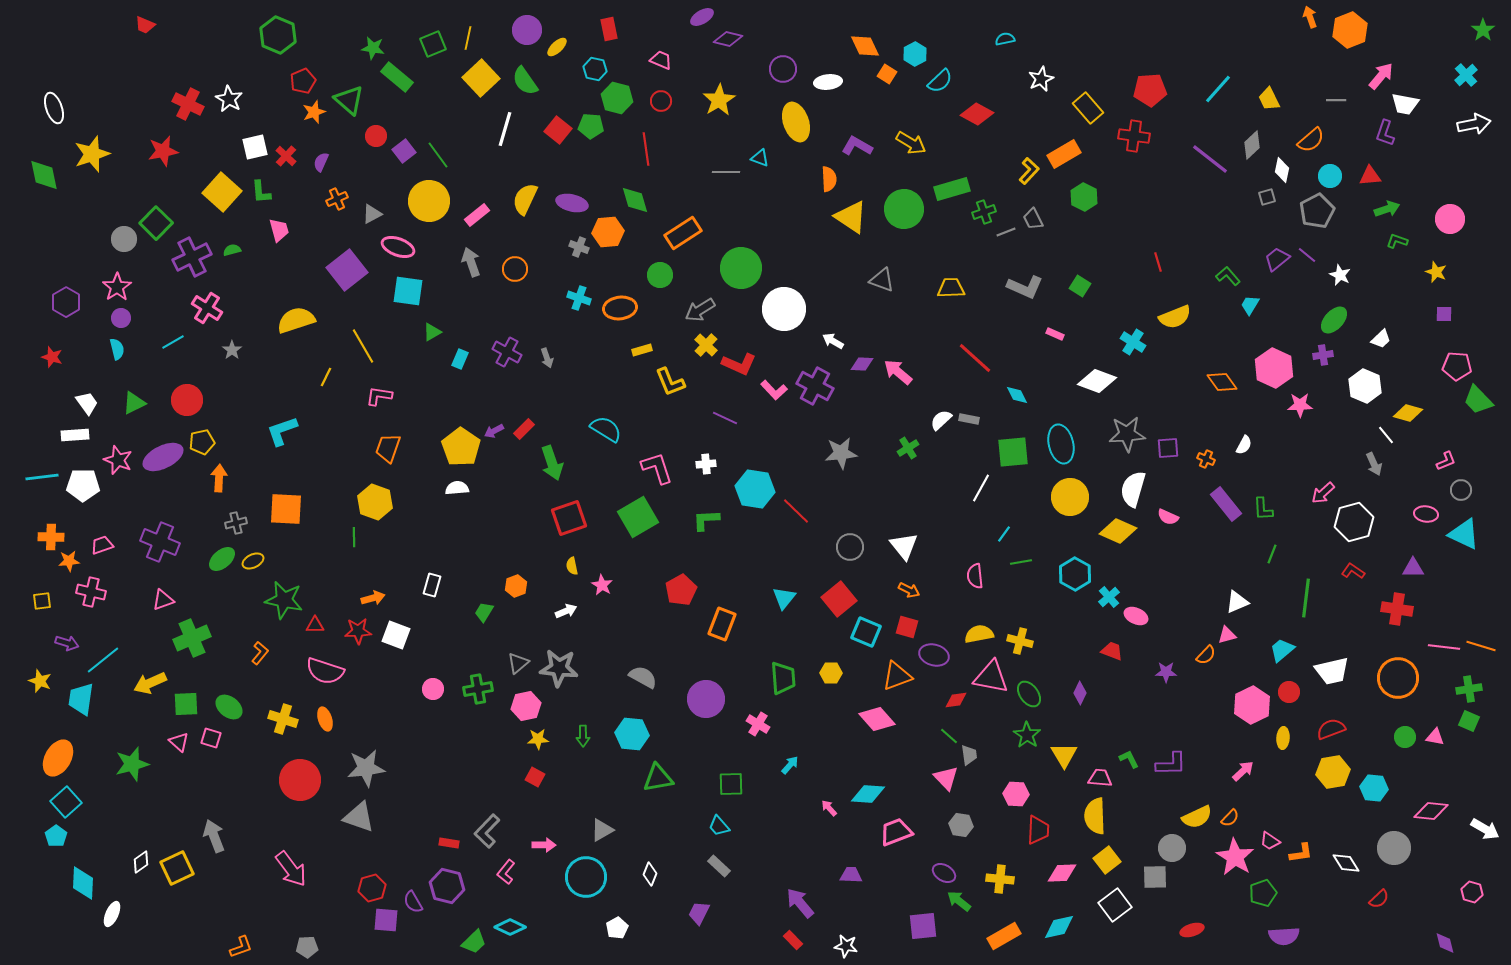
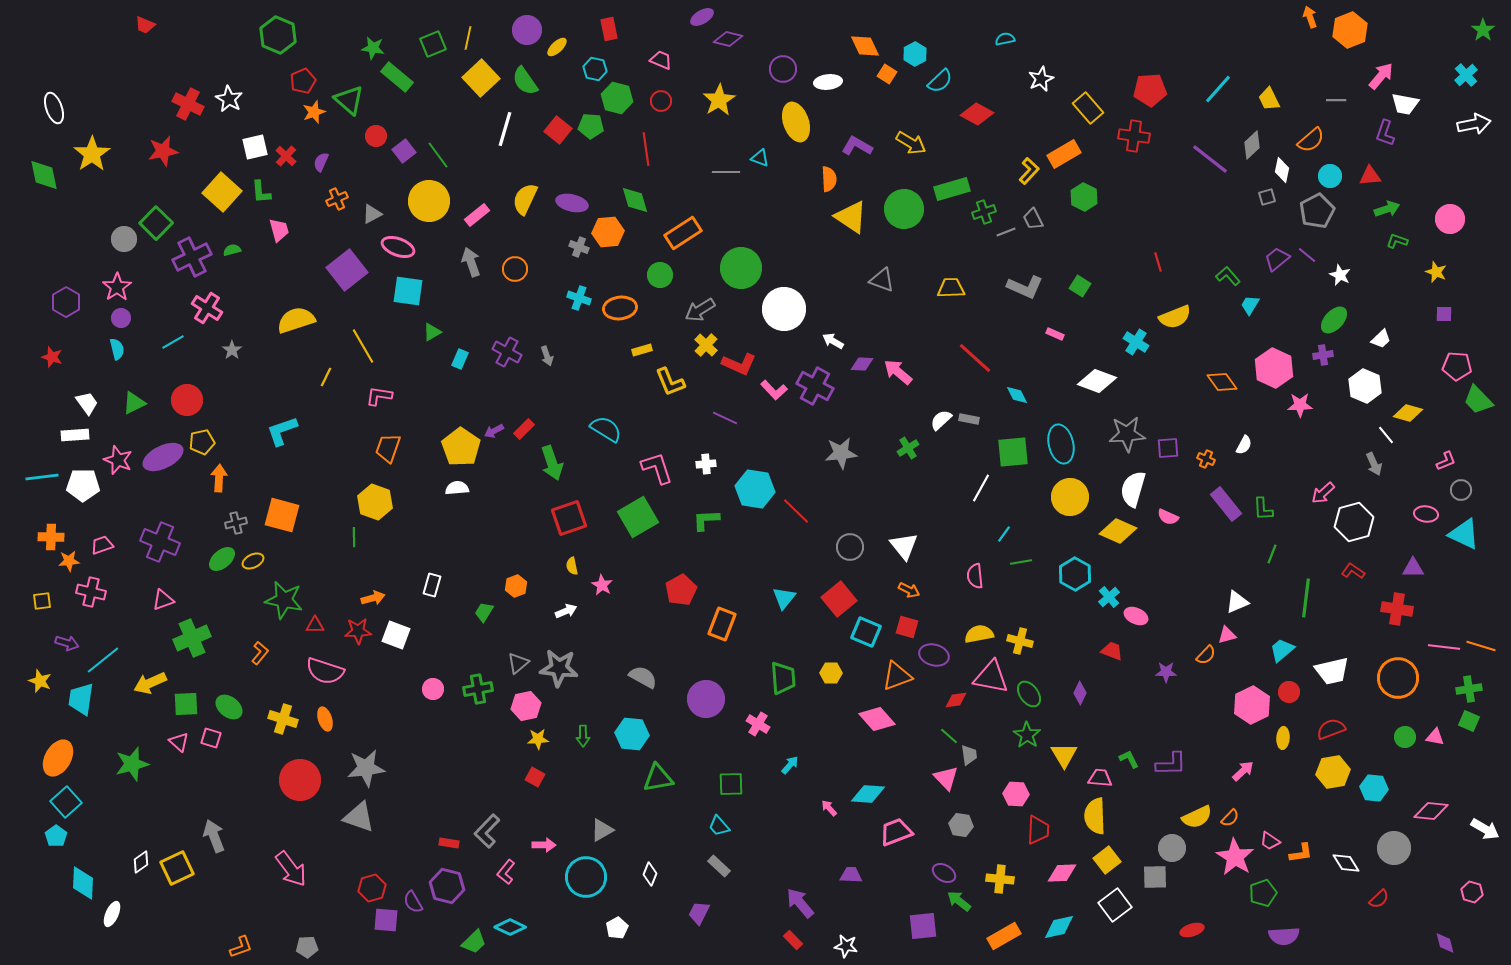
yellow star at (92, 154): rotated 15 degrees counterclockwise
cyan cross at (1133, 342): moved 3 px right
gray arrow at (547, 358): moved 2 px up
orange square at (286, 509): moved 4 px left, 6 px down; rotated 12 degrees clockwise
